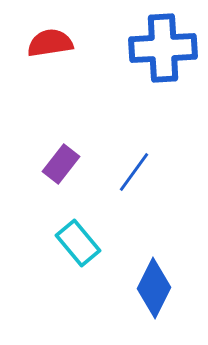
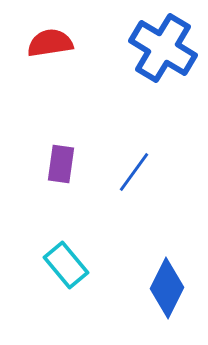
blue cross: rotated 34 degrees clockwise
purple rectangle: rotated 30 degrees counterclockwise
cyan rectangle: moved 12 px left, 22 px down
blue diamond: moved 13 px right
